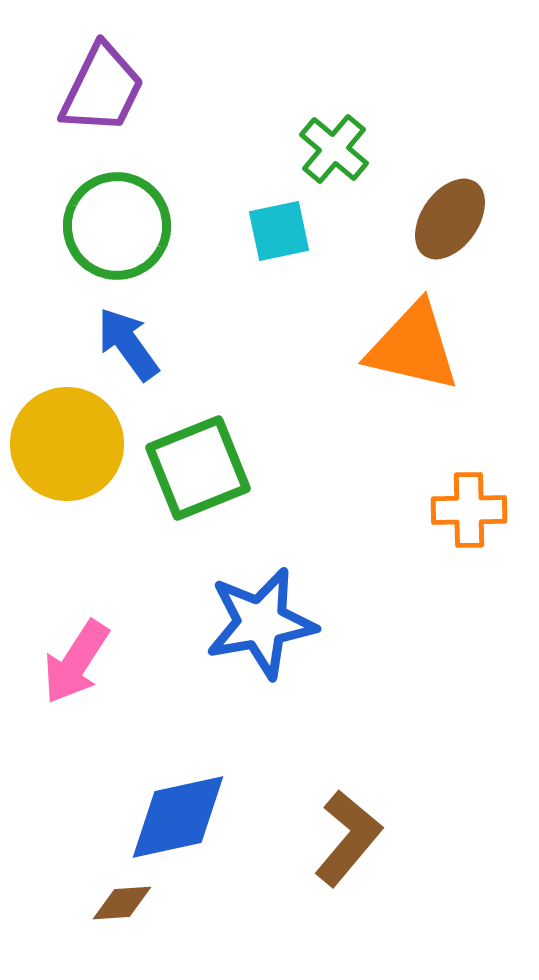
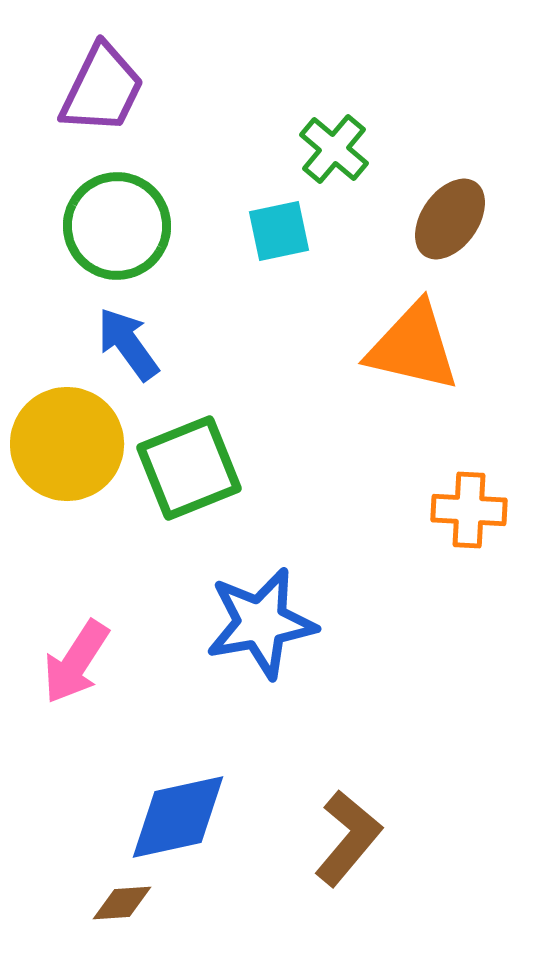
green square: moved 9 px left
orange cross: rotated 4 degrees clockwise
